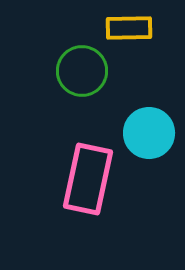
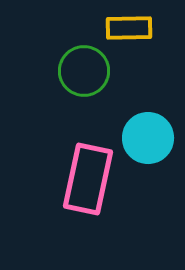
green circle: moved 2 px right
cyan circle: moved 1 px left, 5 px down
